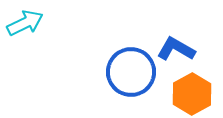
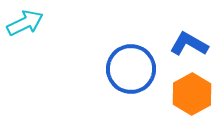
blue L-shape: moved 13 px right, 5 px up
blue circle: moved 3 px up
